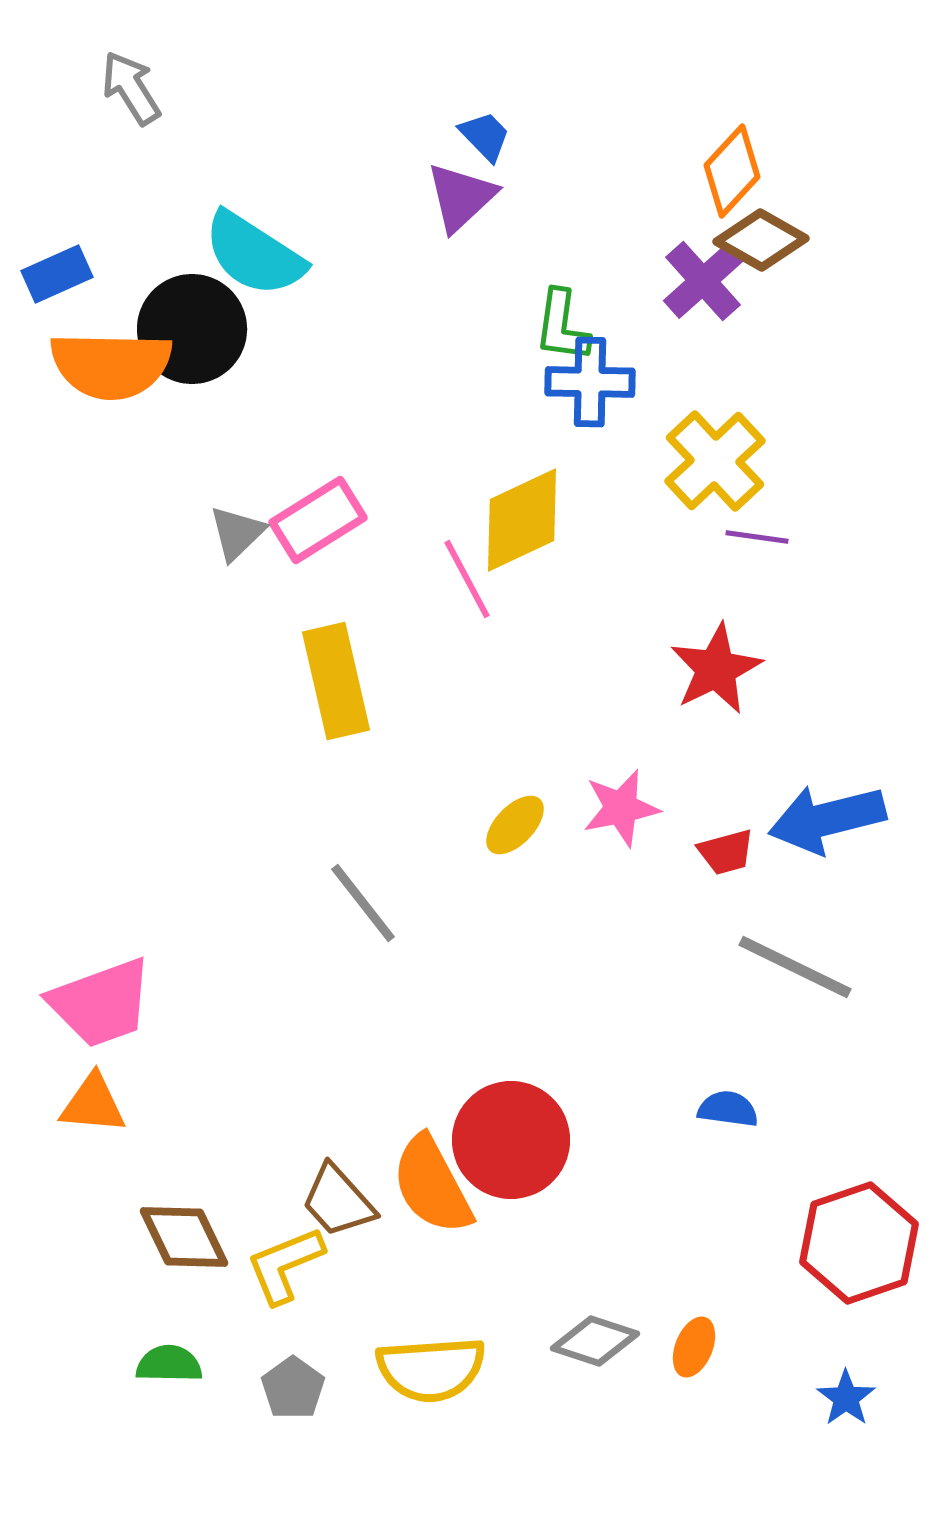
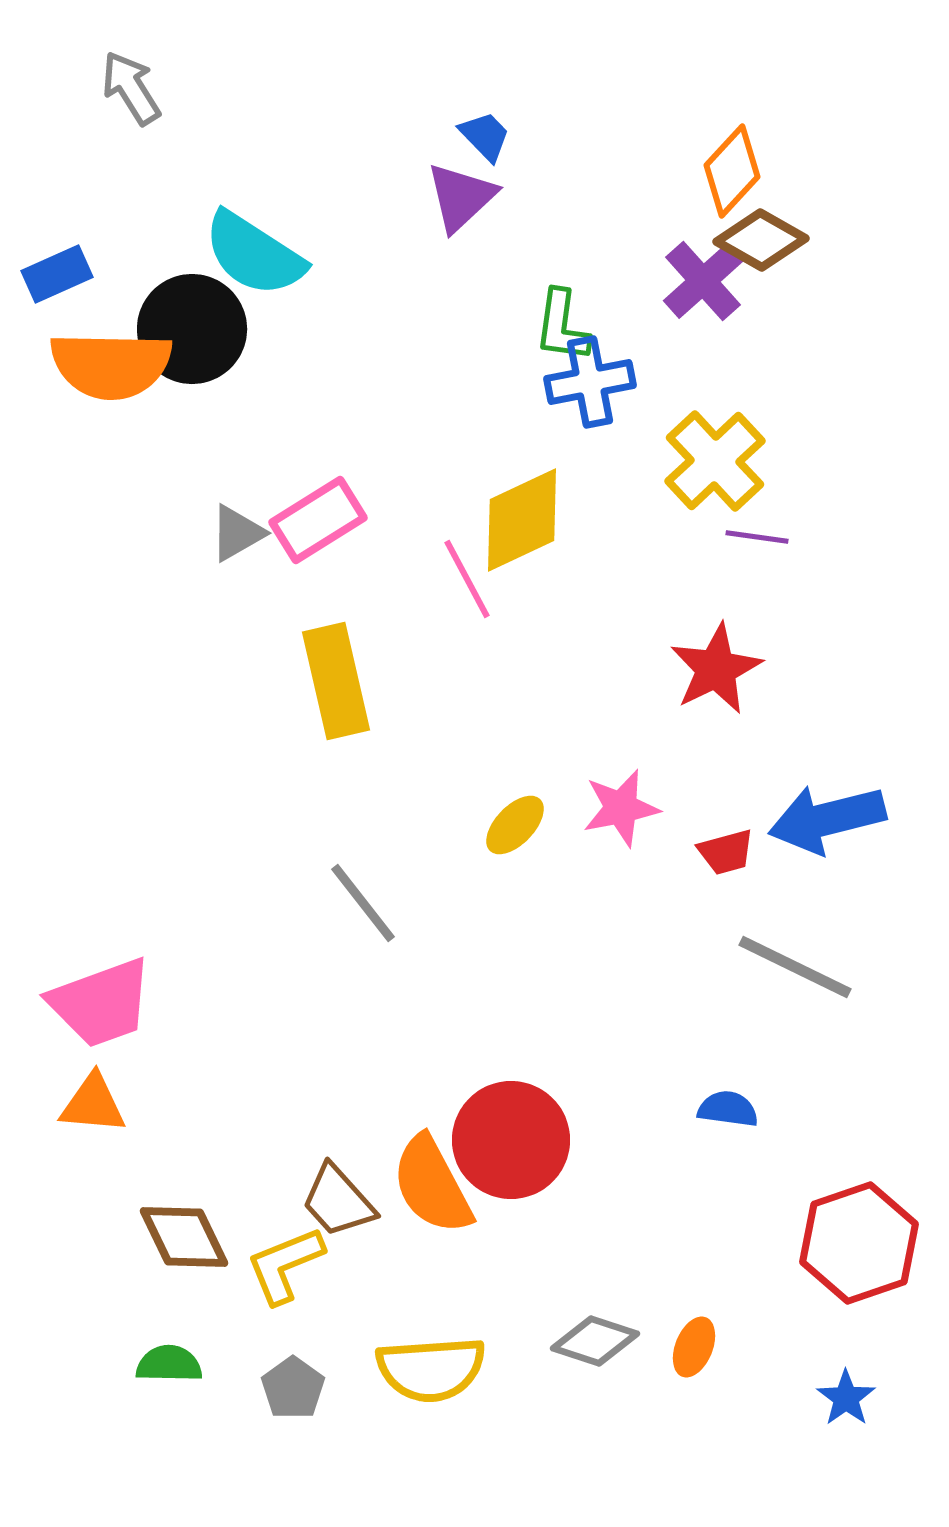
blue cross at (590, 382): rotated 12 degrees counterclockwise
gray triangle at (237, 533): rotated 14 degrees clockwise
